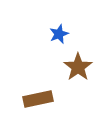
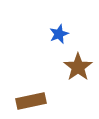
brown rectangle: moved 7 px left, 2 px down
